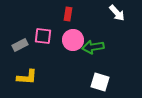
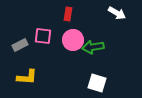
white arrow: rotated 18 degrees counterclockwise
white square: moved 3 px left, 1 px down
